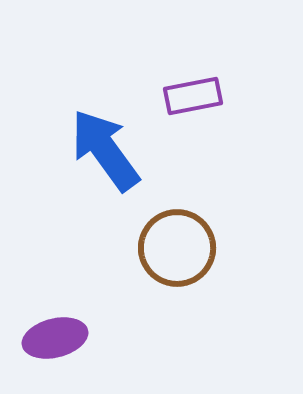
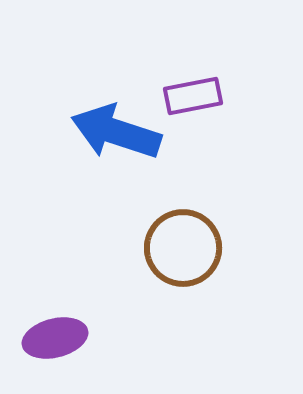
blue arrow: moved 11 px right, 18 px up; rotated 36 degrees counterclockwise
brown circle: moved 6 px right
